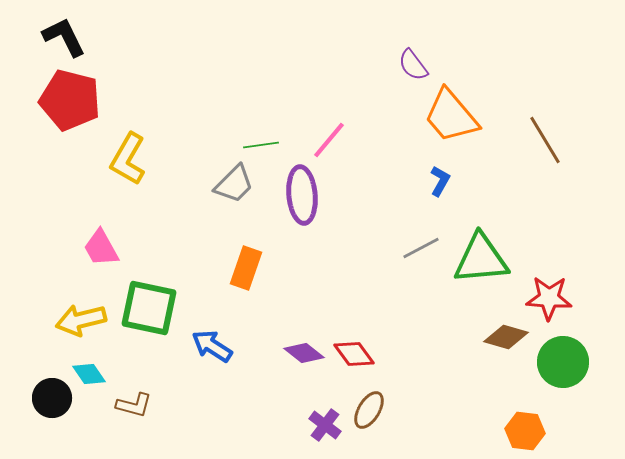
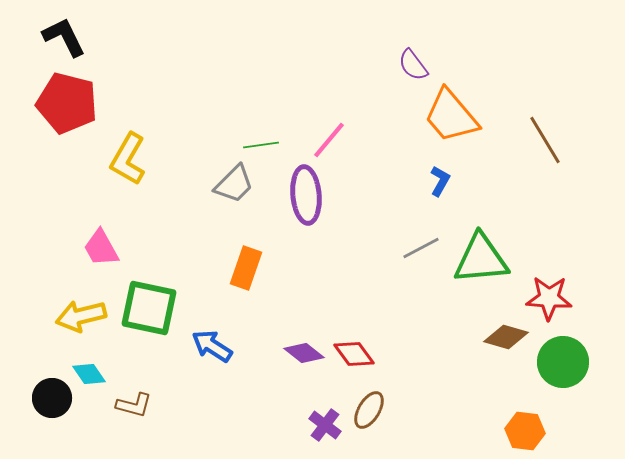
red pentagon: moved 3 px left, 3 px down
purple ellipse: moved 4 px right
yellow arrow: moved 4 px up
